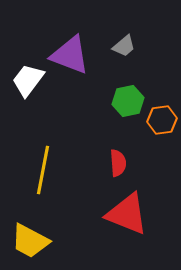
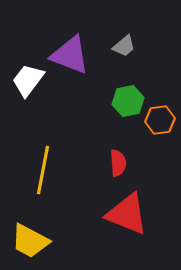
orange hexagon: moved 2 px left
